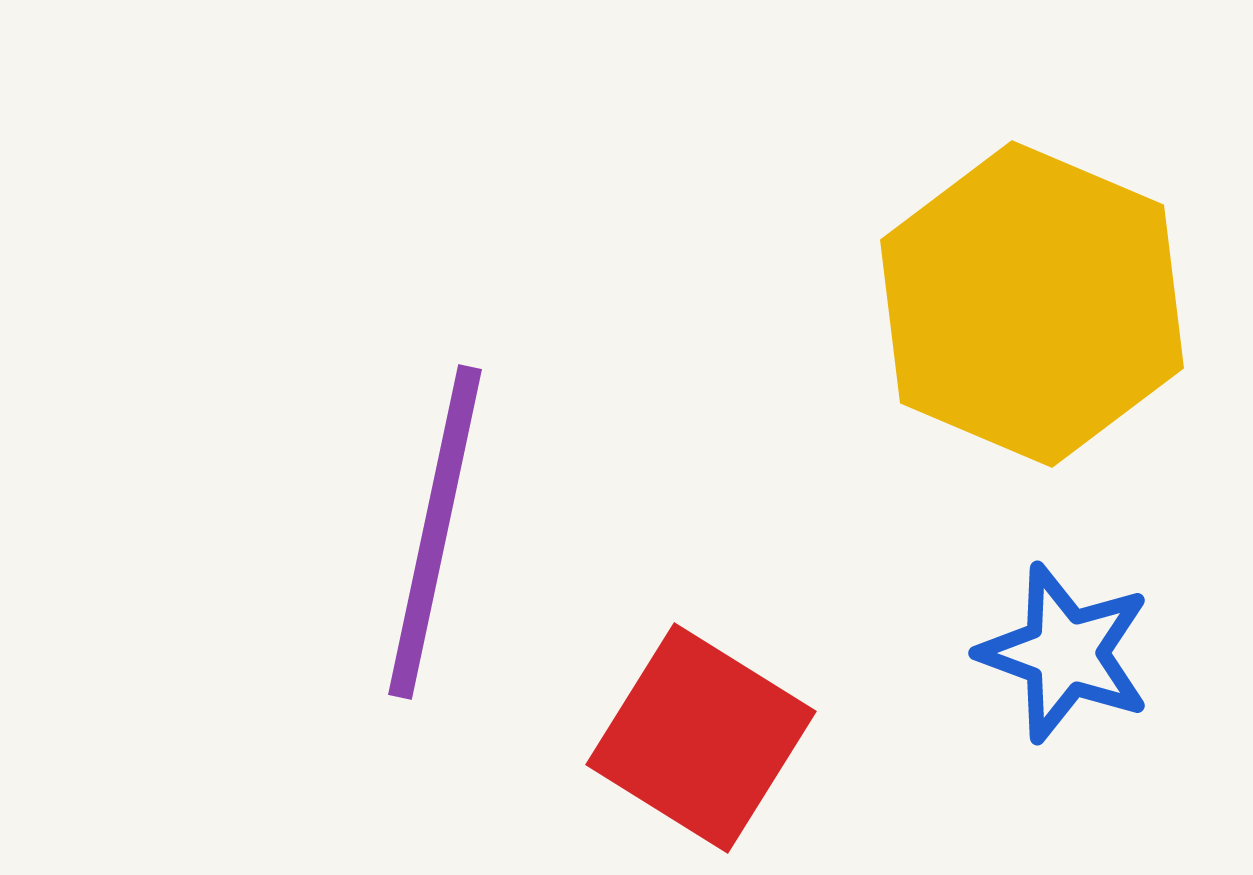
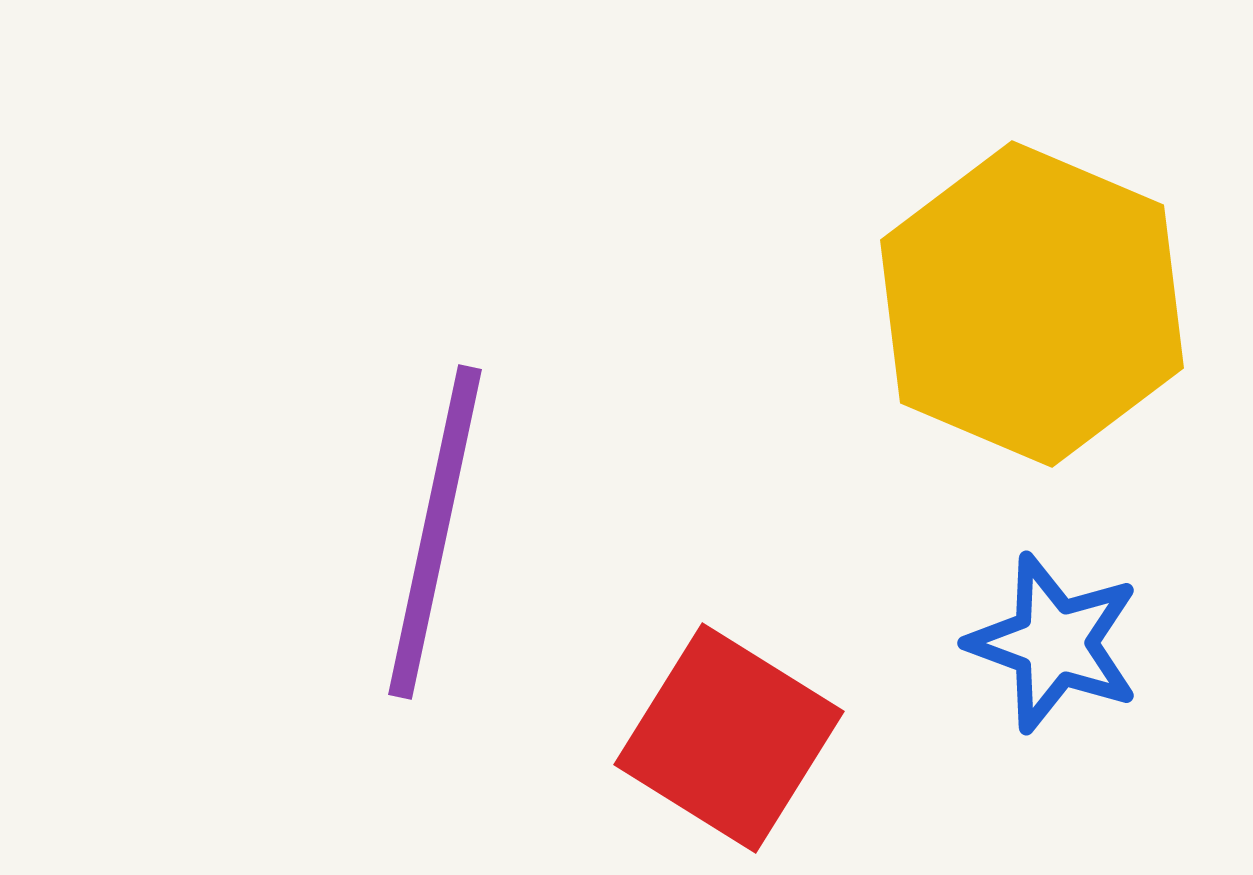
blue star: moved 11 px left, 10 px up
red square: moved 28 px right
